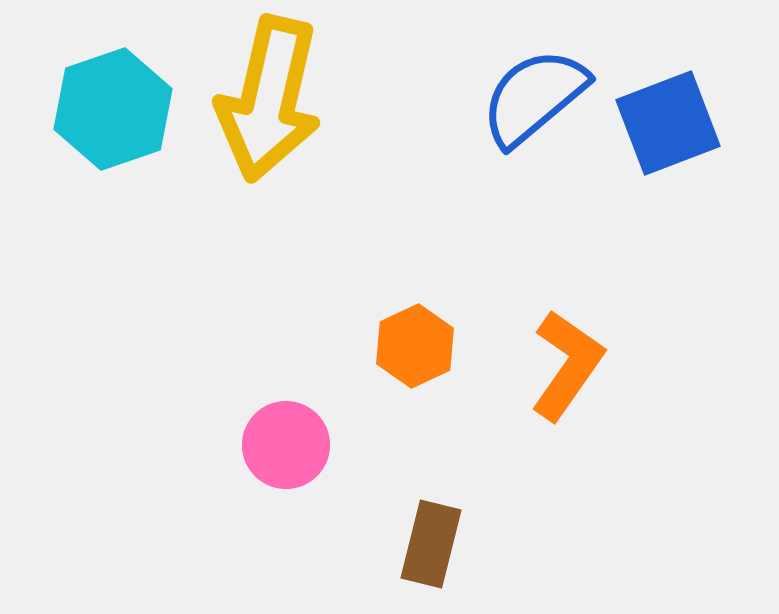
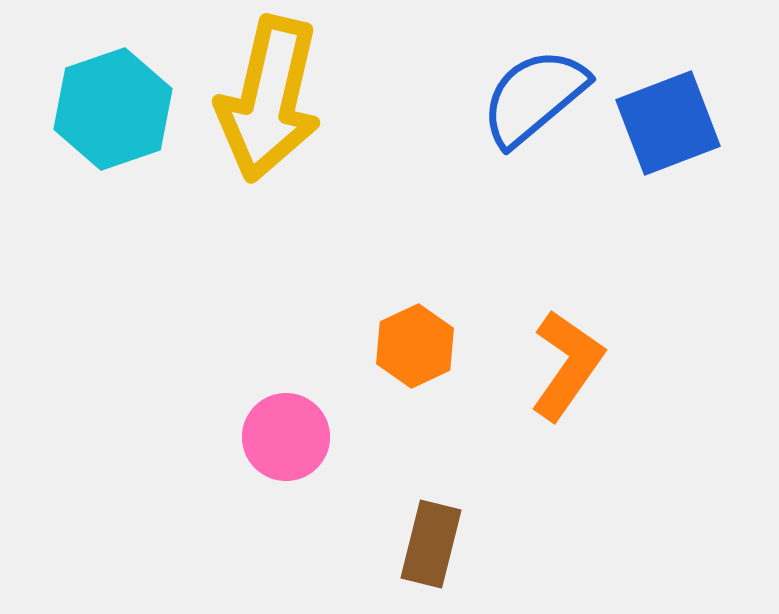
pink circle: moved 8 px up
